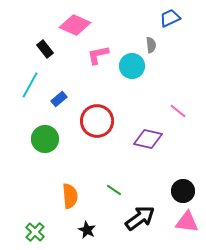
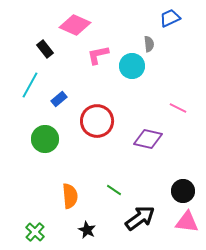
gray semicircle: moved 2 px left, 1 px up
pink line: moved 3 px up; rotated 12 degrees counterclockwise
